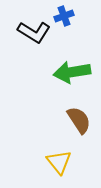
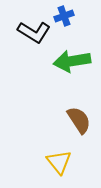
green arrow: moved 11 px up
